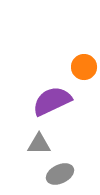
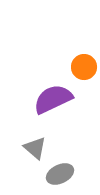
purple semicircle: moved 1 px right, 2 px up
gray triangle: moved 4 px left, 4 px down; rotated 40 degrees clockwise
